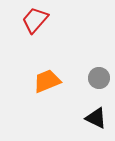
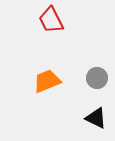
red trapezoid: moved 16 px right; rotated 68 degrees counterclockwise
gray circle: moved 2 px left
